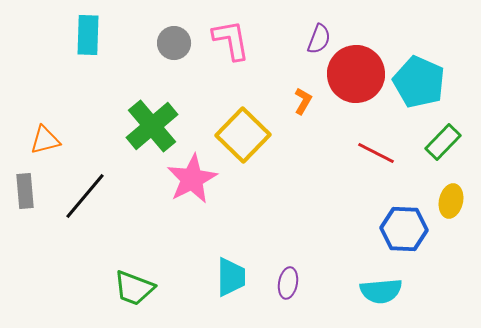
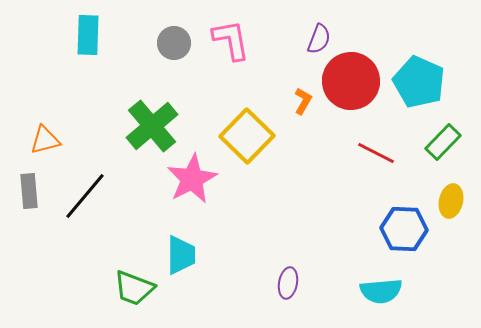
red circle: moved 5 px left, 7 px down
yellow square: moved 4 px right, 1 px down
gray rectangle: moved 4 px right
cyan trapezoid: moved 50 px left, 22 px up
